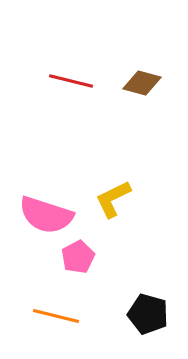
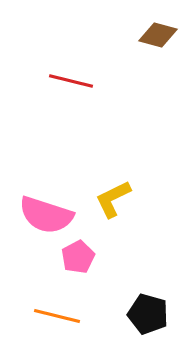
brown diamond: moved 16 px right, 48 px up
orange line: moved 1 px right
